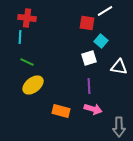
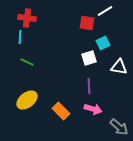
cyan square: moved 2 px right, 2 px down; rotated 24 degrees clockwise
yellow ellipse: moved 6 px left, 15 px down
orange rectangle: rotated 30 degrees clockwise
gray arrow: rotated 48 degrees counterclockwise
